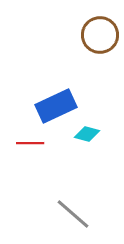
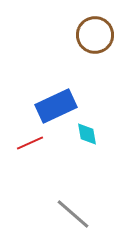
brown circle: moved 5 px left
cyan diamond: rotated 65 degrees clockwise
red line: rotated 24 degrees counterclockwise
